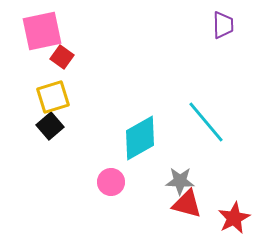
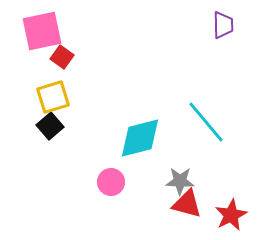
cyan diamond: rotated 15 degrees clockwise
red star: moved 3 px left, 3 px up
